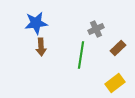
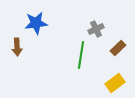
brown arrow: moved 24 px left
